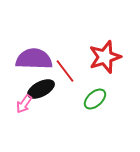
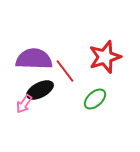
black ellipse: moved 1 px left, 1 px down
